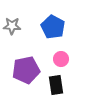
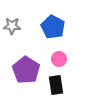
pink circle: moved 2 px left
purple pentagon: rotated 28 degrees counterclockwise
